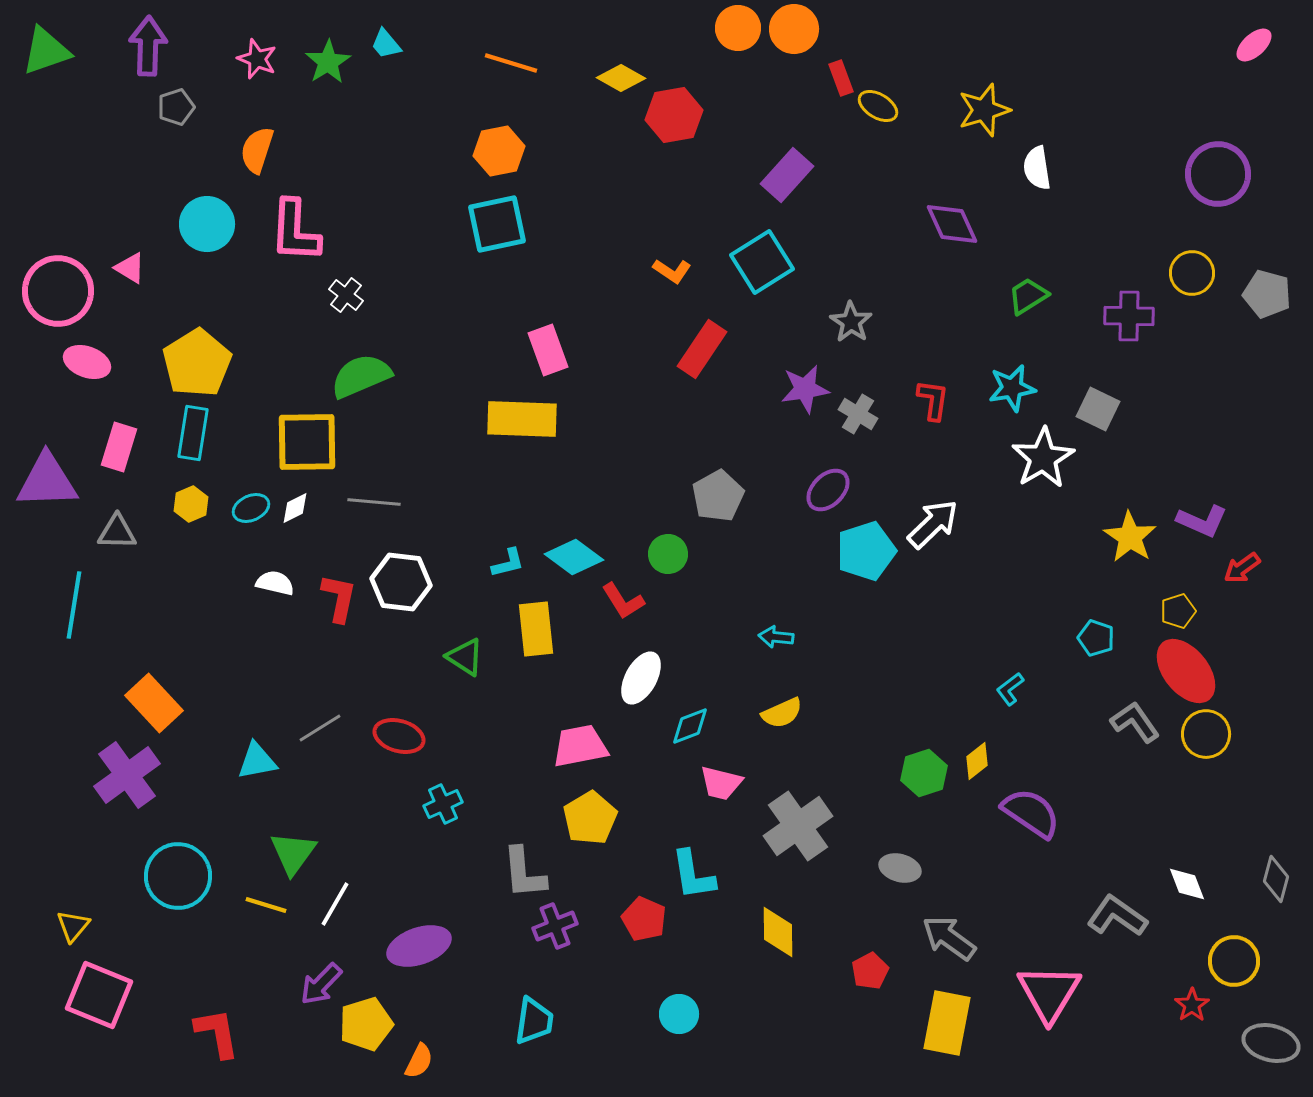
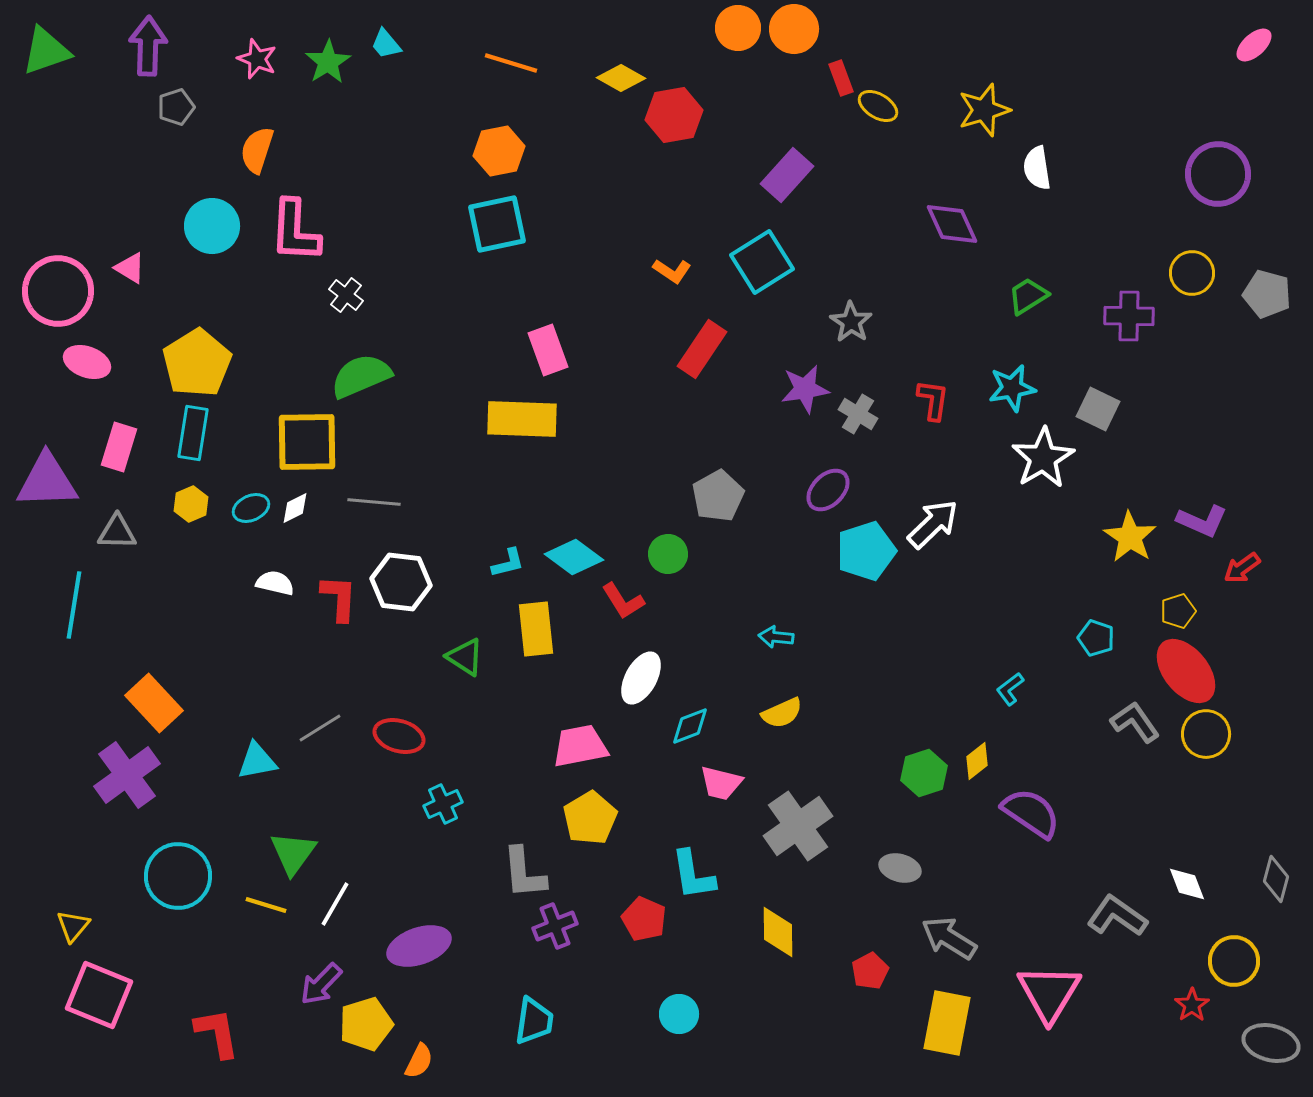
cyan circle at (207, 224): moved 5 px right, 2 px down
red L-shape at (339, 598): rotated 9 degrees counterclockwise
gray arrow at (949, 938): rotated 4 degrees counterclockwise
